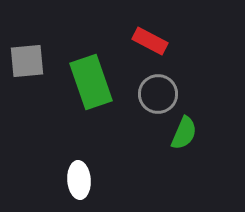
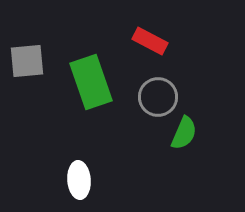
gray circle: moved 3 px down
